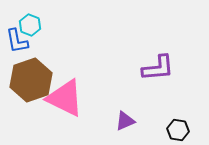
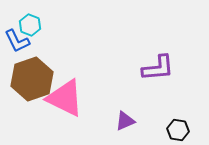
blue L-shape: rotated 16 degrees counterclockwise
brown hexagon: moved 1 px right, 1 px up
